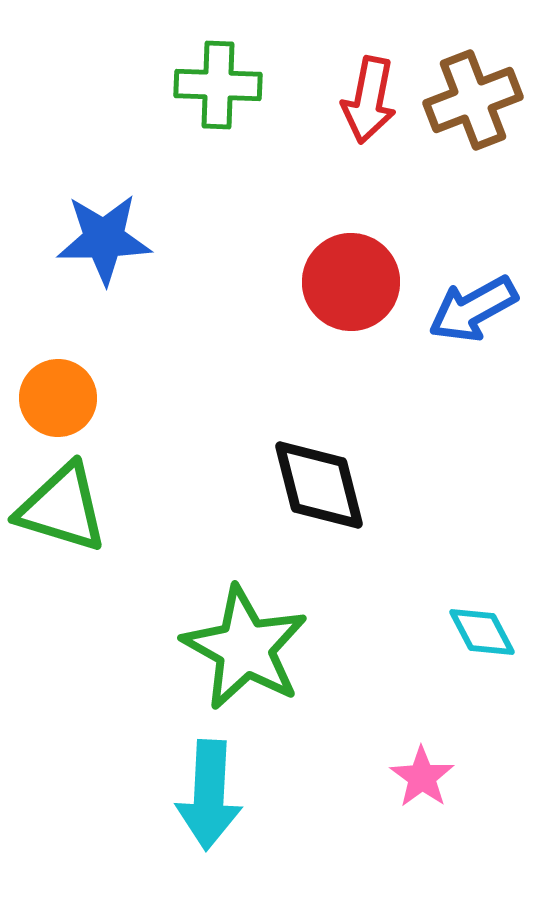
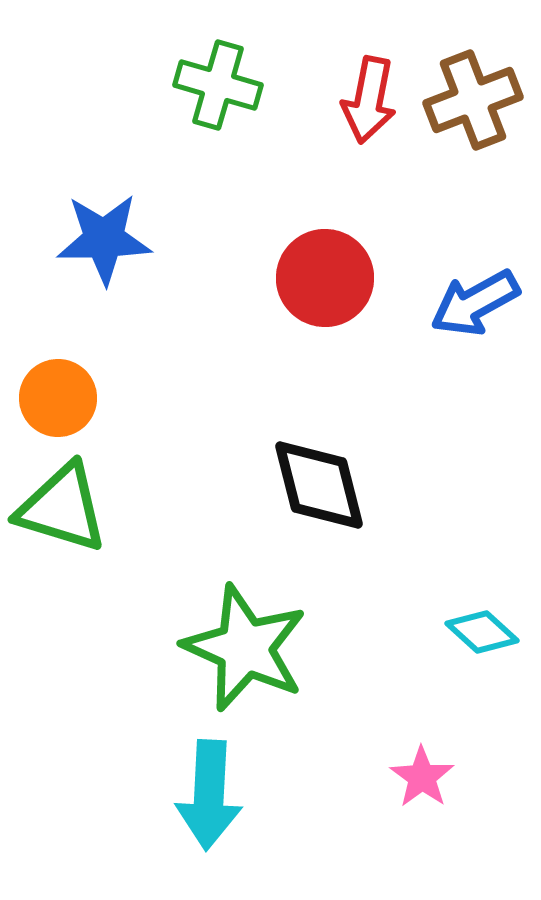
green cross: rotated 14 degrees clockwise
red circle: moved 26 px left, 4 px up
blue arrow: moved 2 px right, 6 px up
cyan diamond: rotated 20 degrees counterclockwise
green star: rotated 5 degrees counterclockwise
